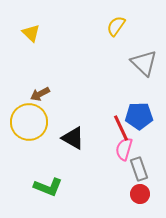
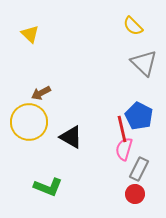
yellow semicircle: moved 17 px right; rotated 80 degrees counterclockwise
yellow triangle: moved 1 px left, 1 px down
brown arrow: moved 1 px right, 1 px up
blue pentagon: rotated 28 degrees clockwise
red line: moved 1 px right, 1 px down; rotated 12 degrees clockwise
black triangle: moved 2 px left, 1 px up
gray rectangle: rotated 45 degrees clockwise
red circle: moved 5 px left
